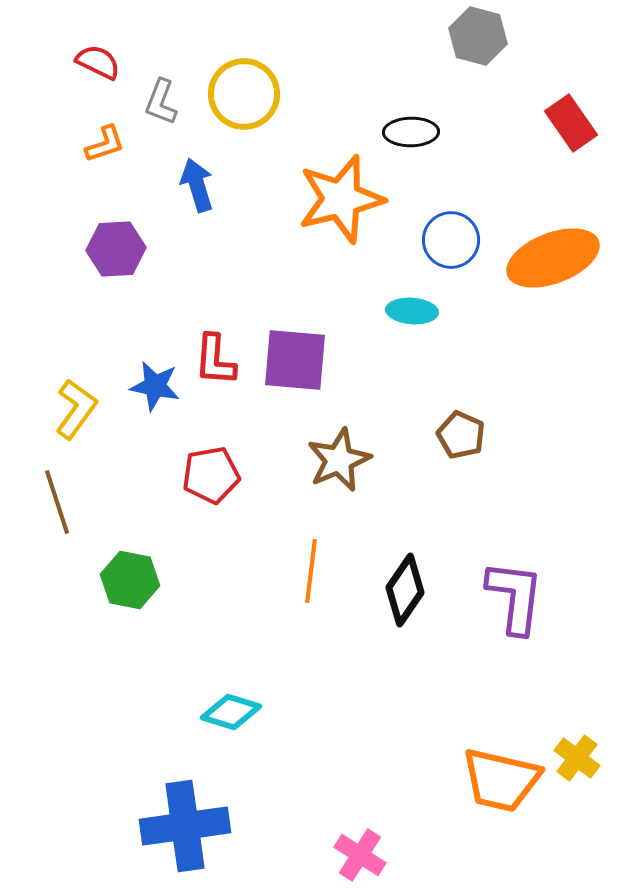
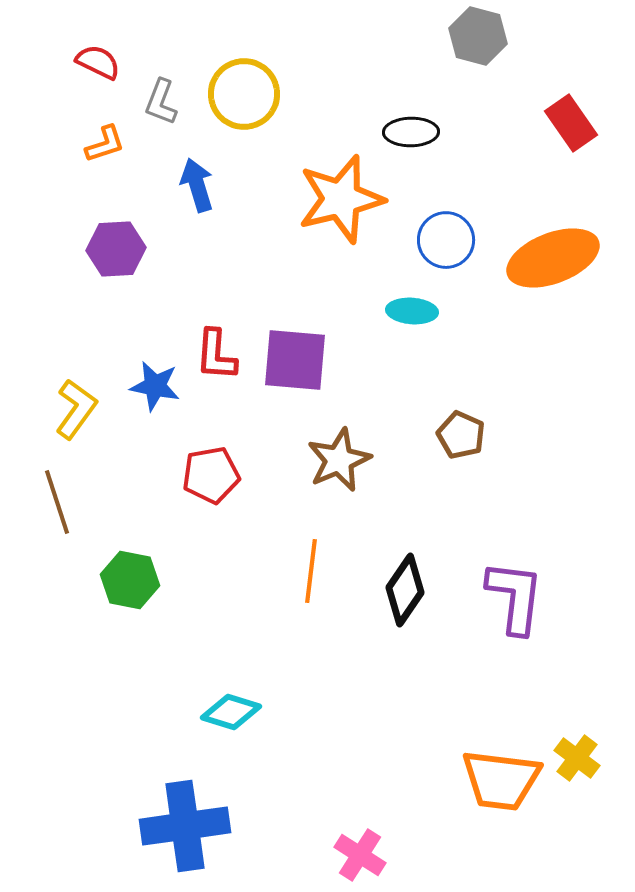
blue circle: moved 5 px left
red L-shape: moved 1 px right, 5 px up
orange trapezoid: rotated 6 degrees counterclockwise
